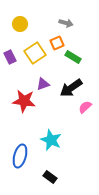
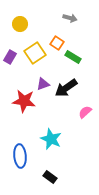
gray arrow: moved 4 px right, 5 px up
orange square: rotated 32 degrees counterclockwise
purple rectangle: rotated 56 degrees clockwise
black arrow: moved 5 px left
pink semicircle: moved 5 px down
cyan star: moved 1 px up
blue ellipse: rotated 20 degrees counterclockwise
